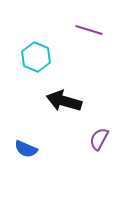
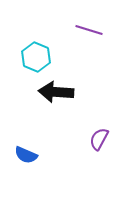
black arrow: moved 8 px left, 9 px up; rotated 12 degrees counterclockwise
blue semicircle: moved 6 px down
